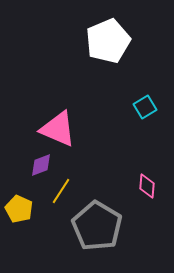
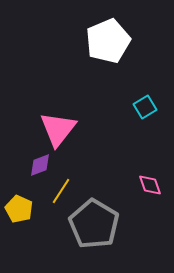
pink triangle: rotated 45 degrees clockwise
purple diamond: moved 1 px left
pink diamond: moved 3 px right, 1 px up; rotated 25 degrees counterclockwise
gray pentagon: moved 3 px left, 2 px up
